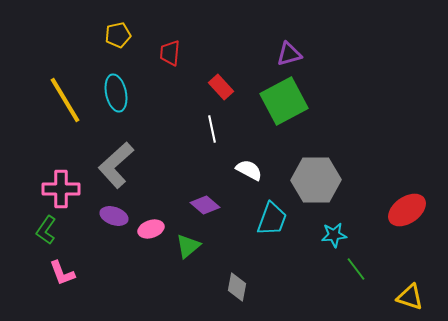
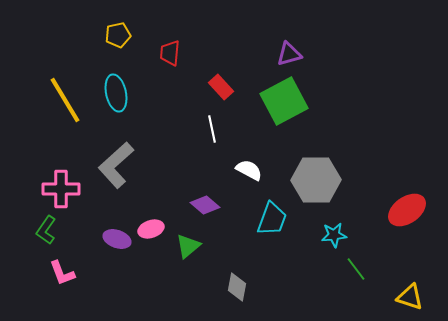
purple ellipse: moved 3 px right, 23 px down
